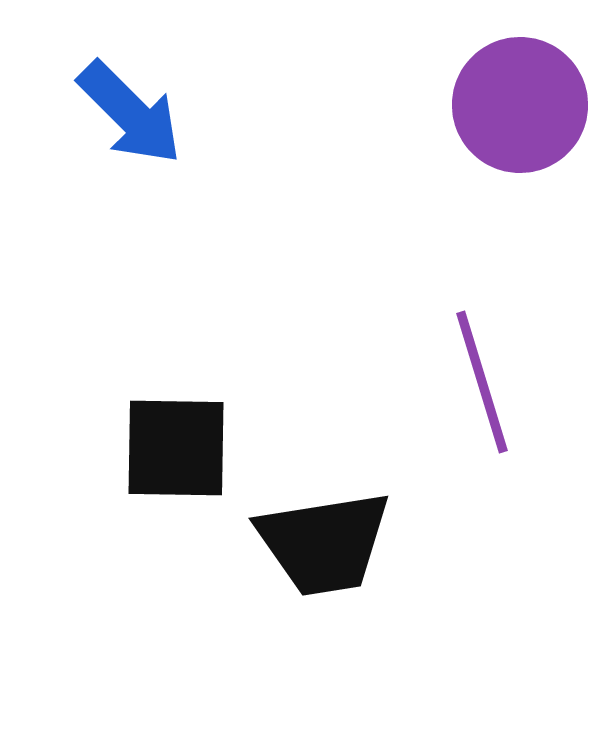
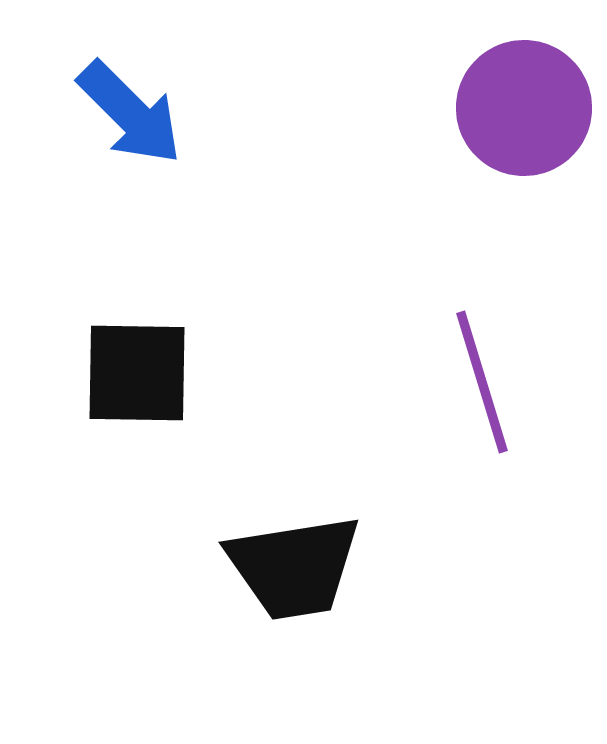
purple circle: moved 4 px right, 3 px down
black square: moved 39 px left, 75 px up
black trapezoid: moved 30 px left, 24 px down
